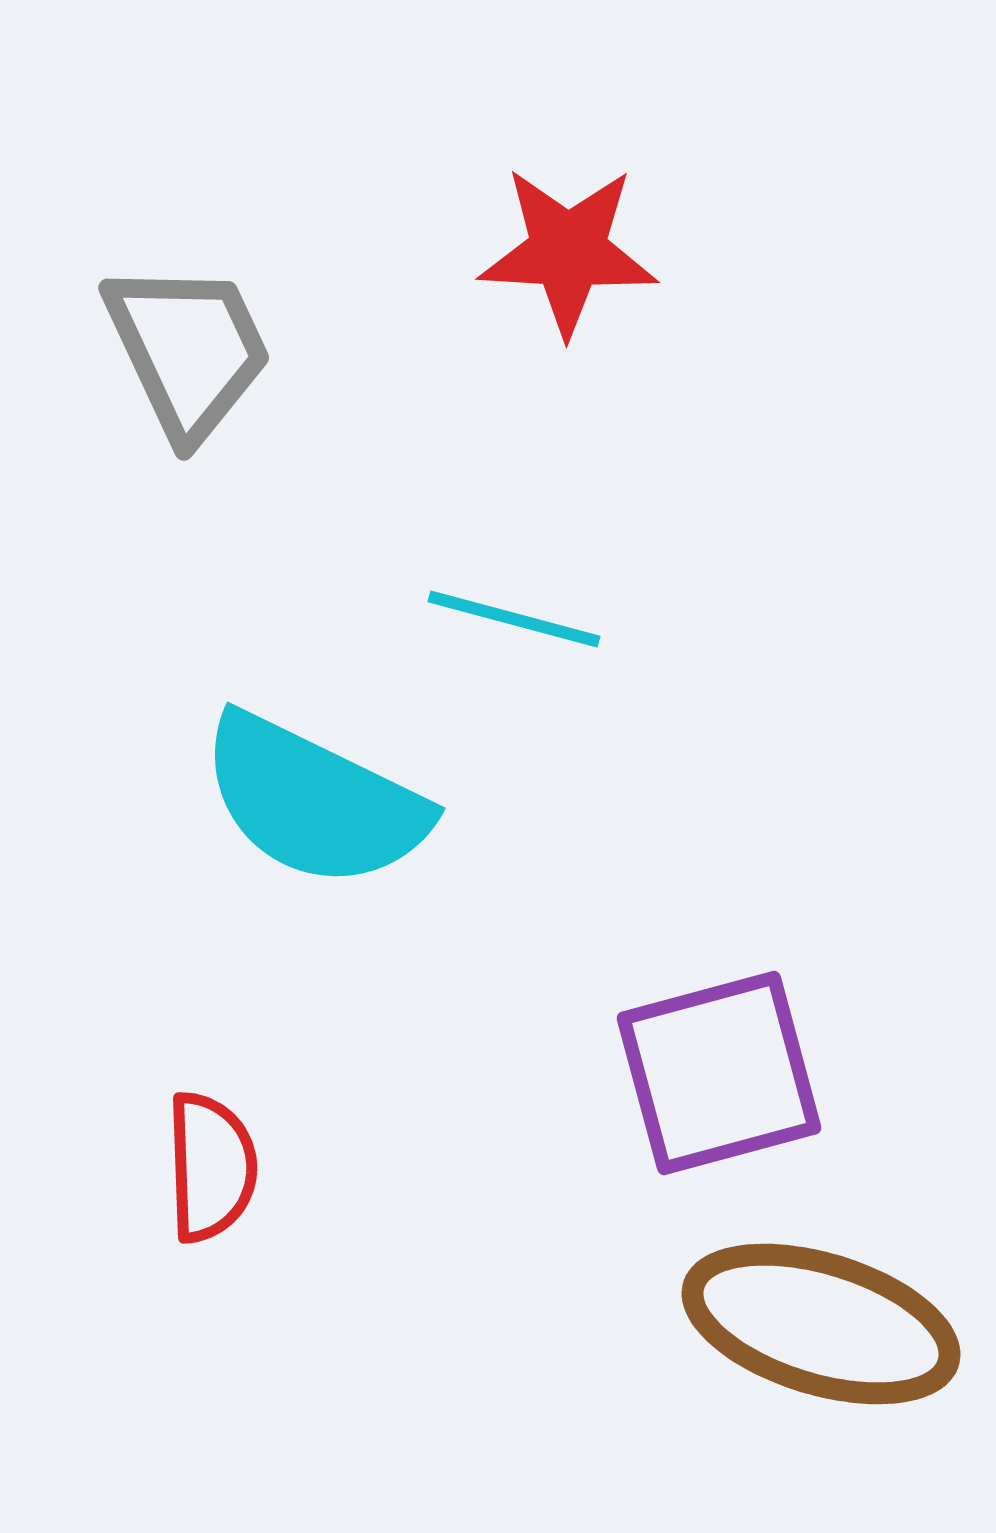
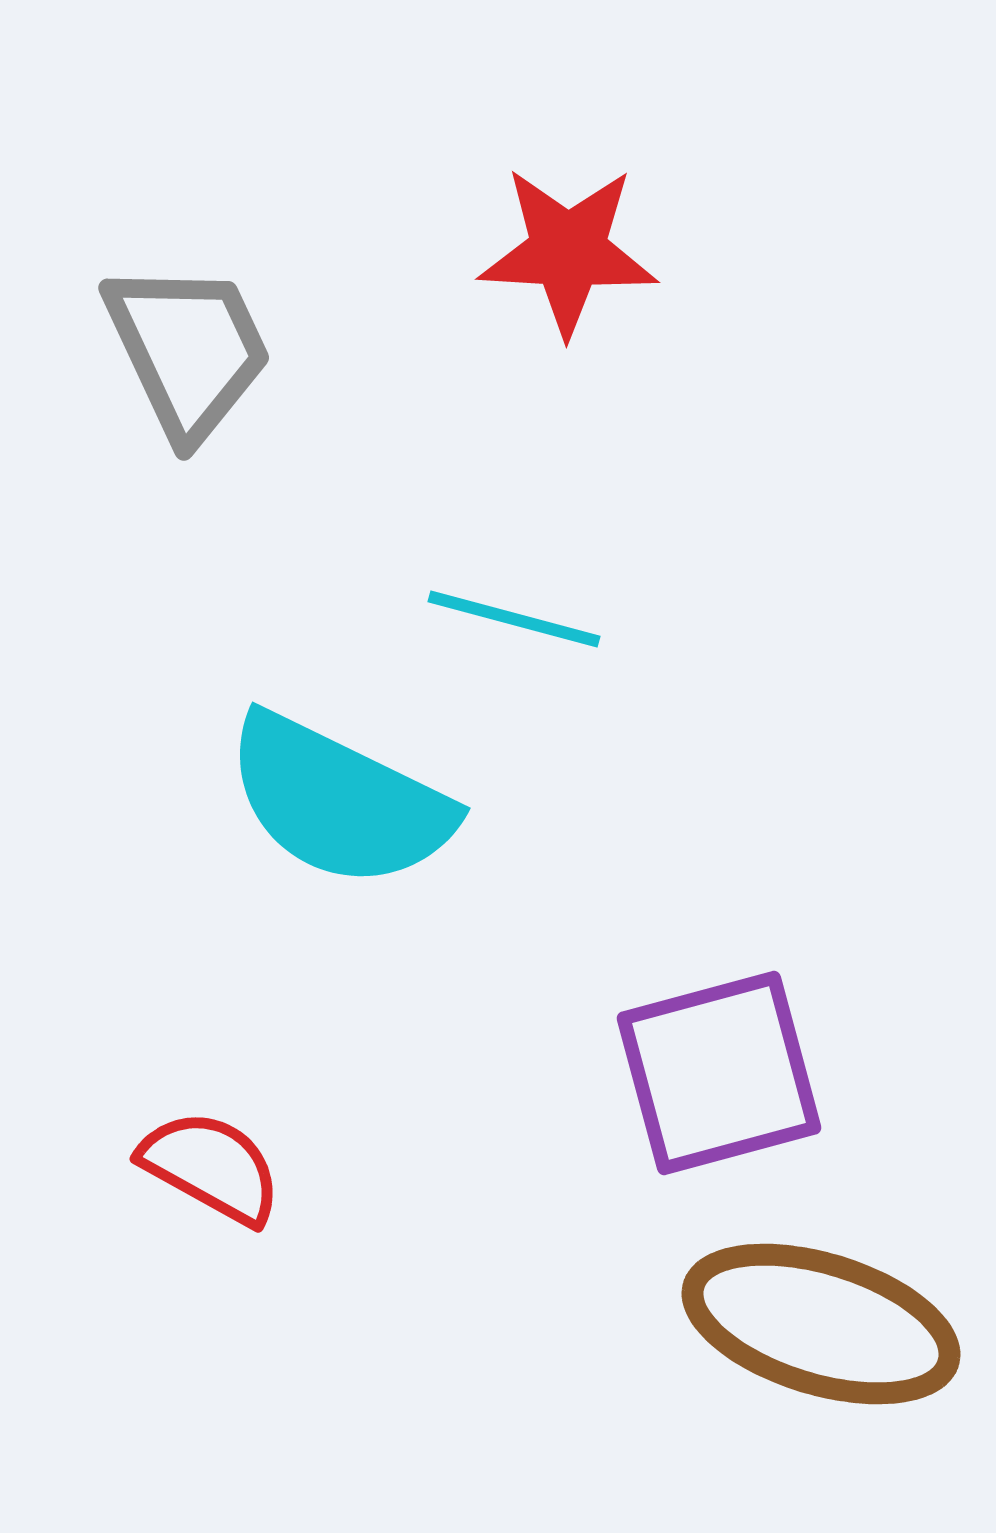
cyan semicircle: moved 25 px right
red semicircle: rotated 59 degrees counterclockwise
